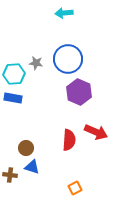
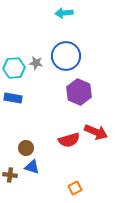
blue circle: moved 2 px left, 3 px up
cyan hexagon: moved 6 px up
red semicircle: rotated 70 degrees clockwise
